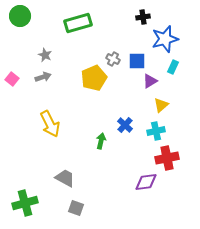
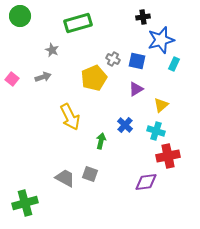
blue star: moved 4 px left, 1 px down
gray star: moved 7 px right, 5 px up
blue square: rotated 12 degrees clockwise
cyan rectangle: moved 1 px right, 3 px up
purple triangle: moved 14 px left, 8 px down
yellow arrow: moved 20 px right, 7 px up
cyan cross: rotated 30 degrees clockwise
red cross: moved 1 px right, 2 px up
gray square: moved 14 px right, 34 px up
